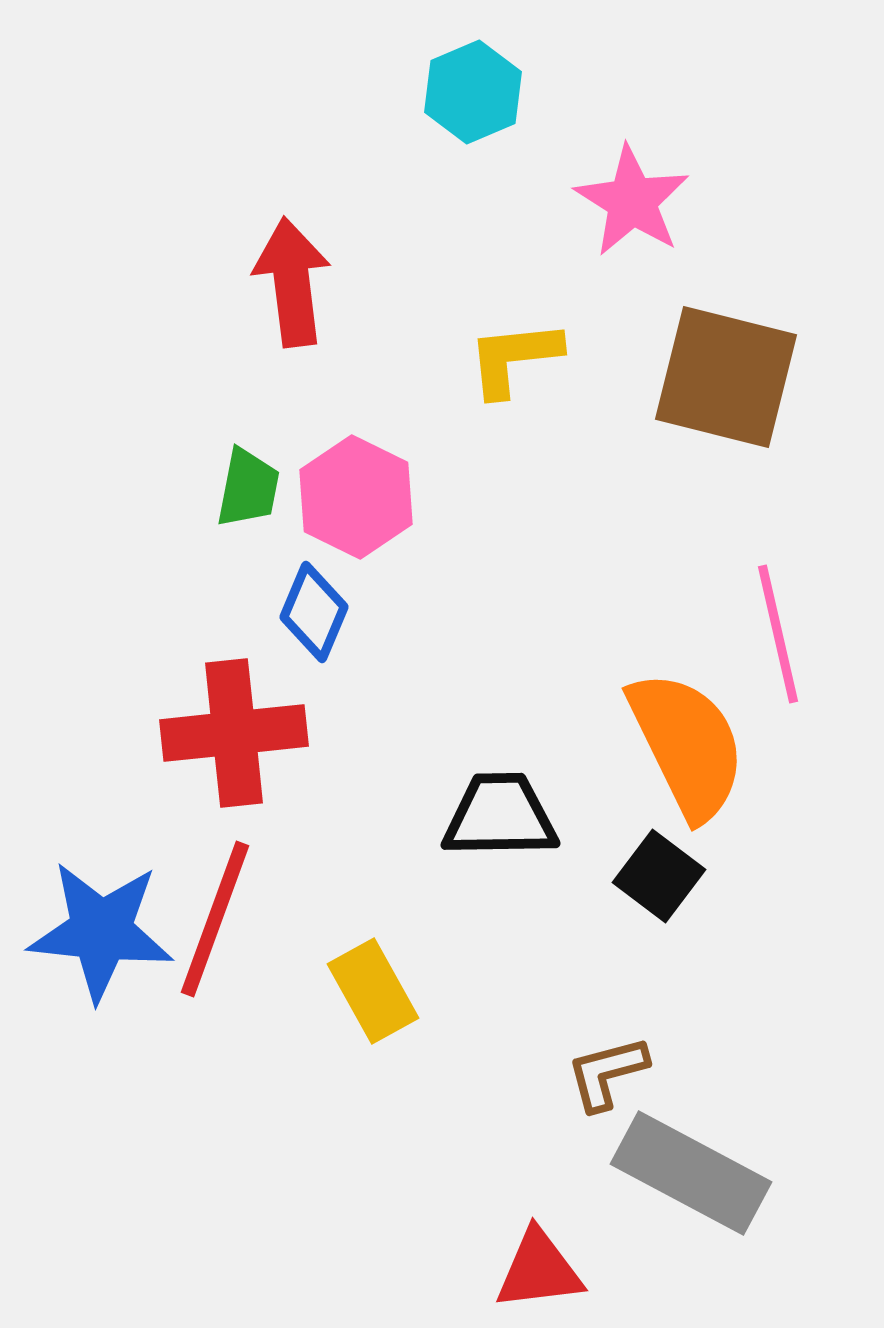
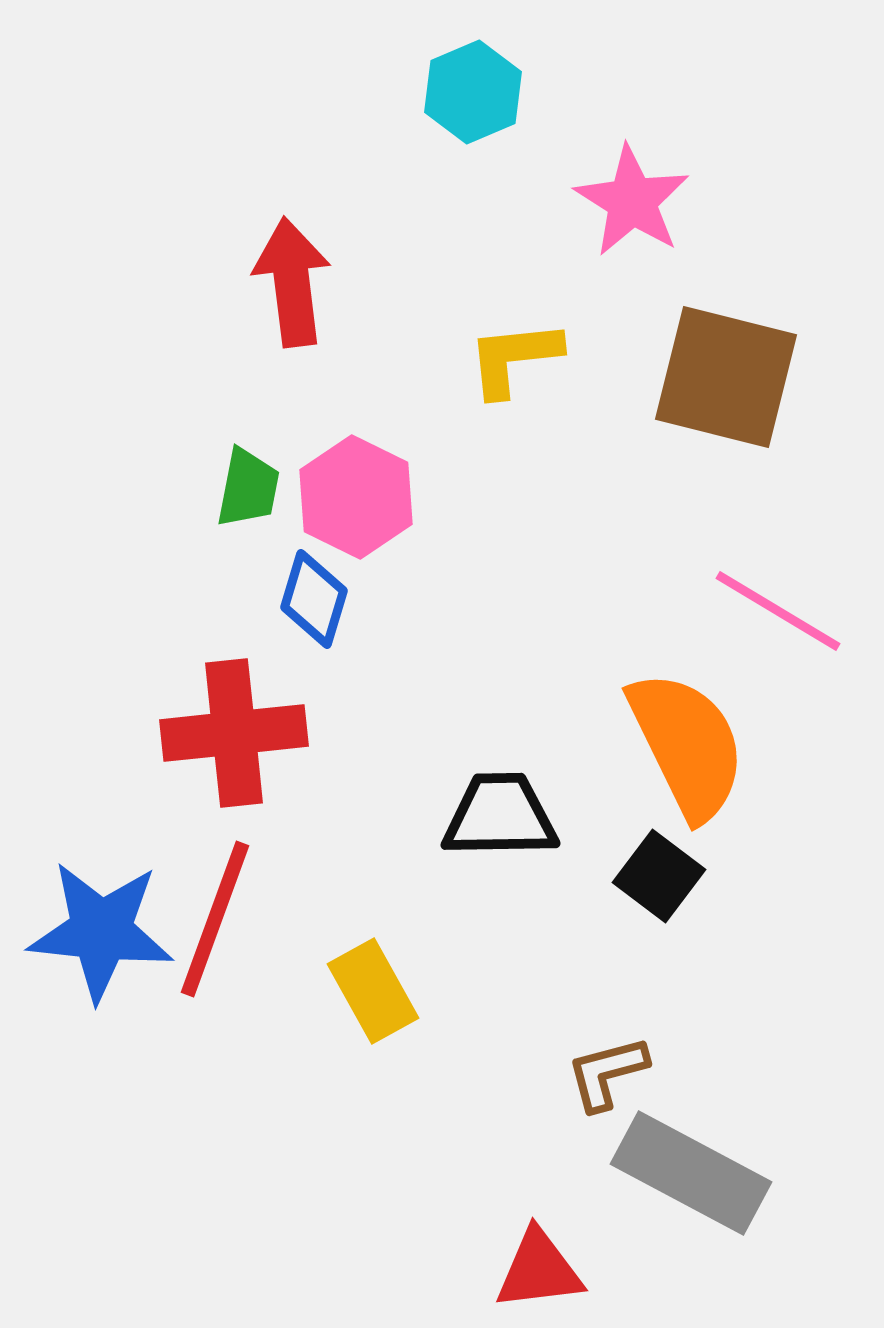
blue diamond: moved 13 px up; rotated 6 degrees counterclockwise
pink line: moved 23 px up; rotated 46 degrees counterclockwise
